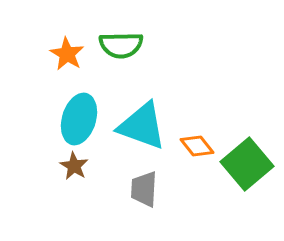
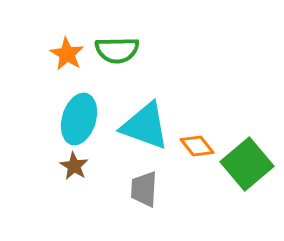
green semicircle: moved 4 px left, 5 px down
cyan triangle: moved 3 px right
